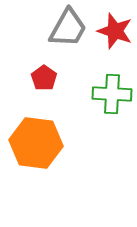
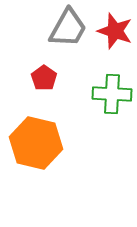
orange hexagon: rotated 6 degrees clockwise
